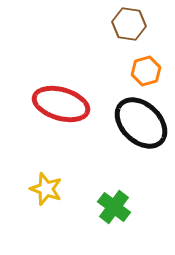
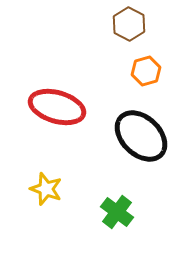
brown hexagon: rotated 20 degrees clockwise
red ellipse: moved 4 px left, 3 px down
black ellipse: moved 13 px down
green cross: moved 3 px right, 5 px down
